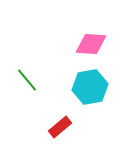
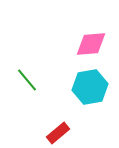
pink diamond: rotated 8 degrees counterclockwise
red rectangle: moved 2 px left, 6 px down
